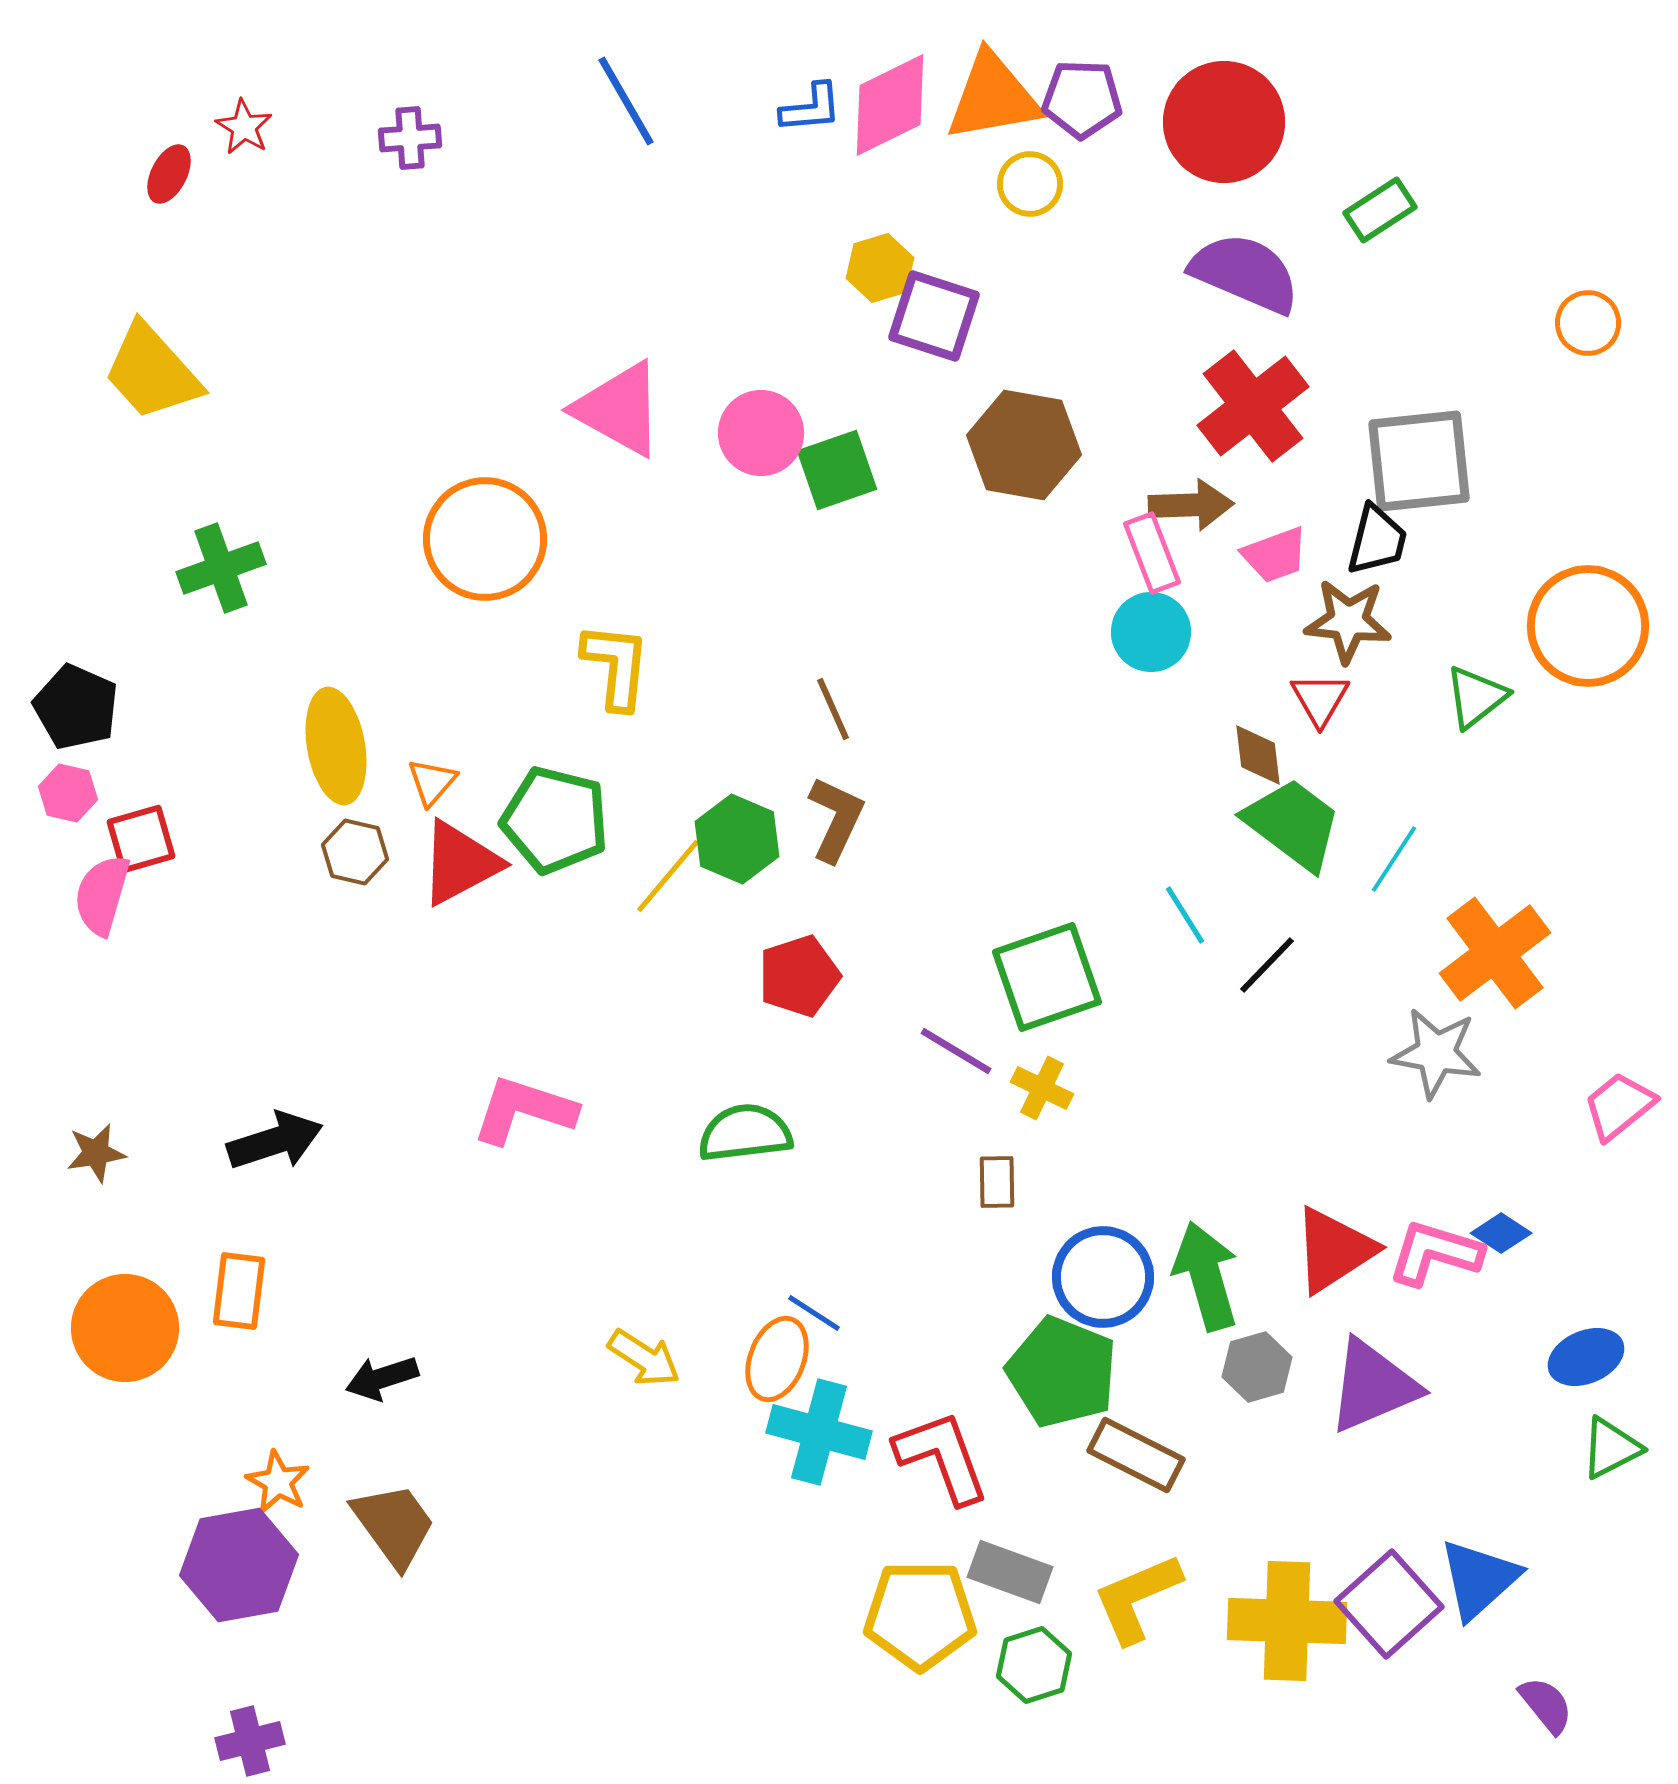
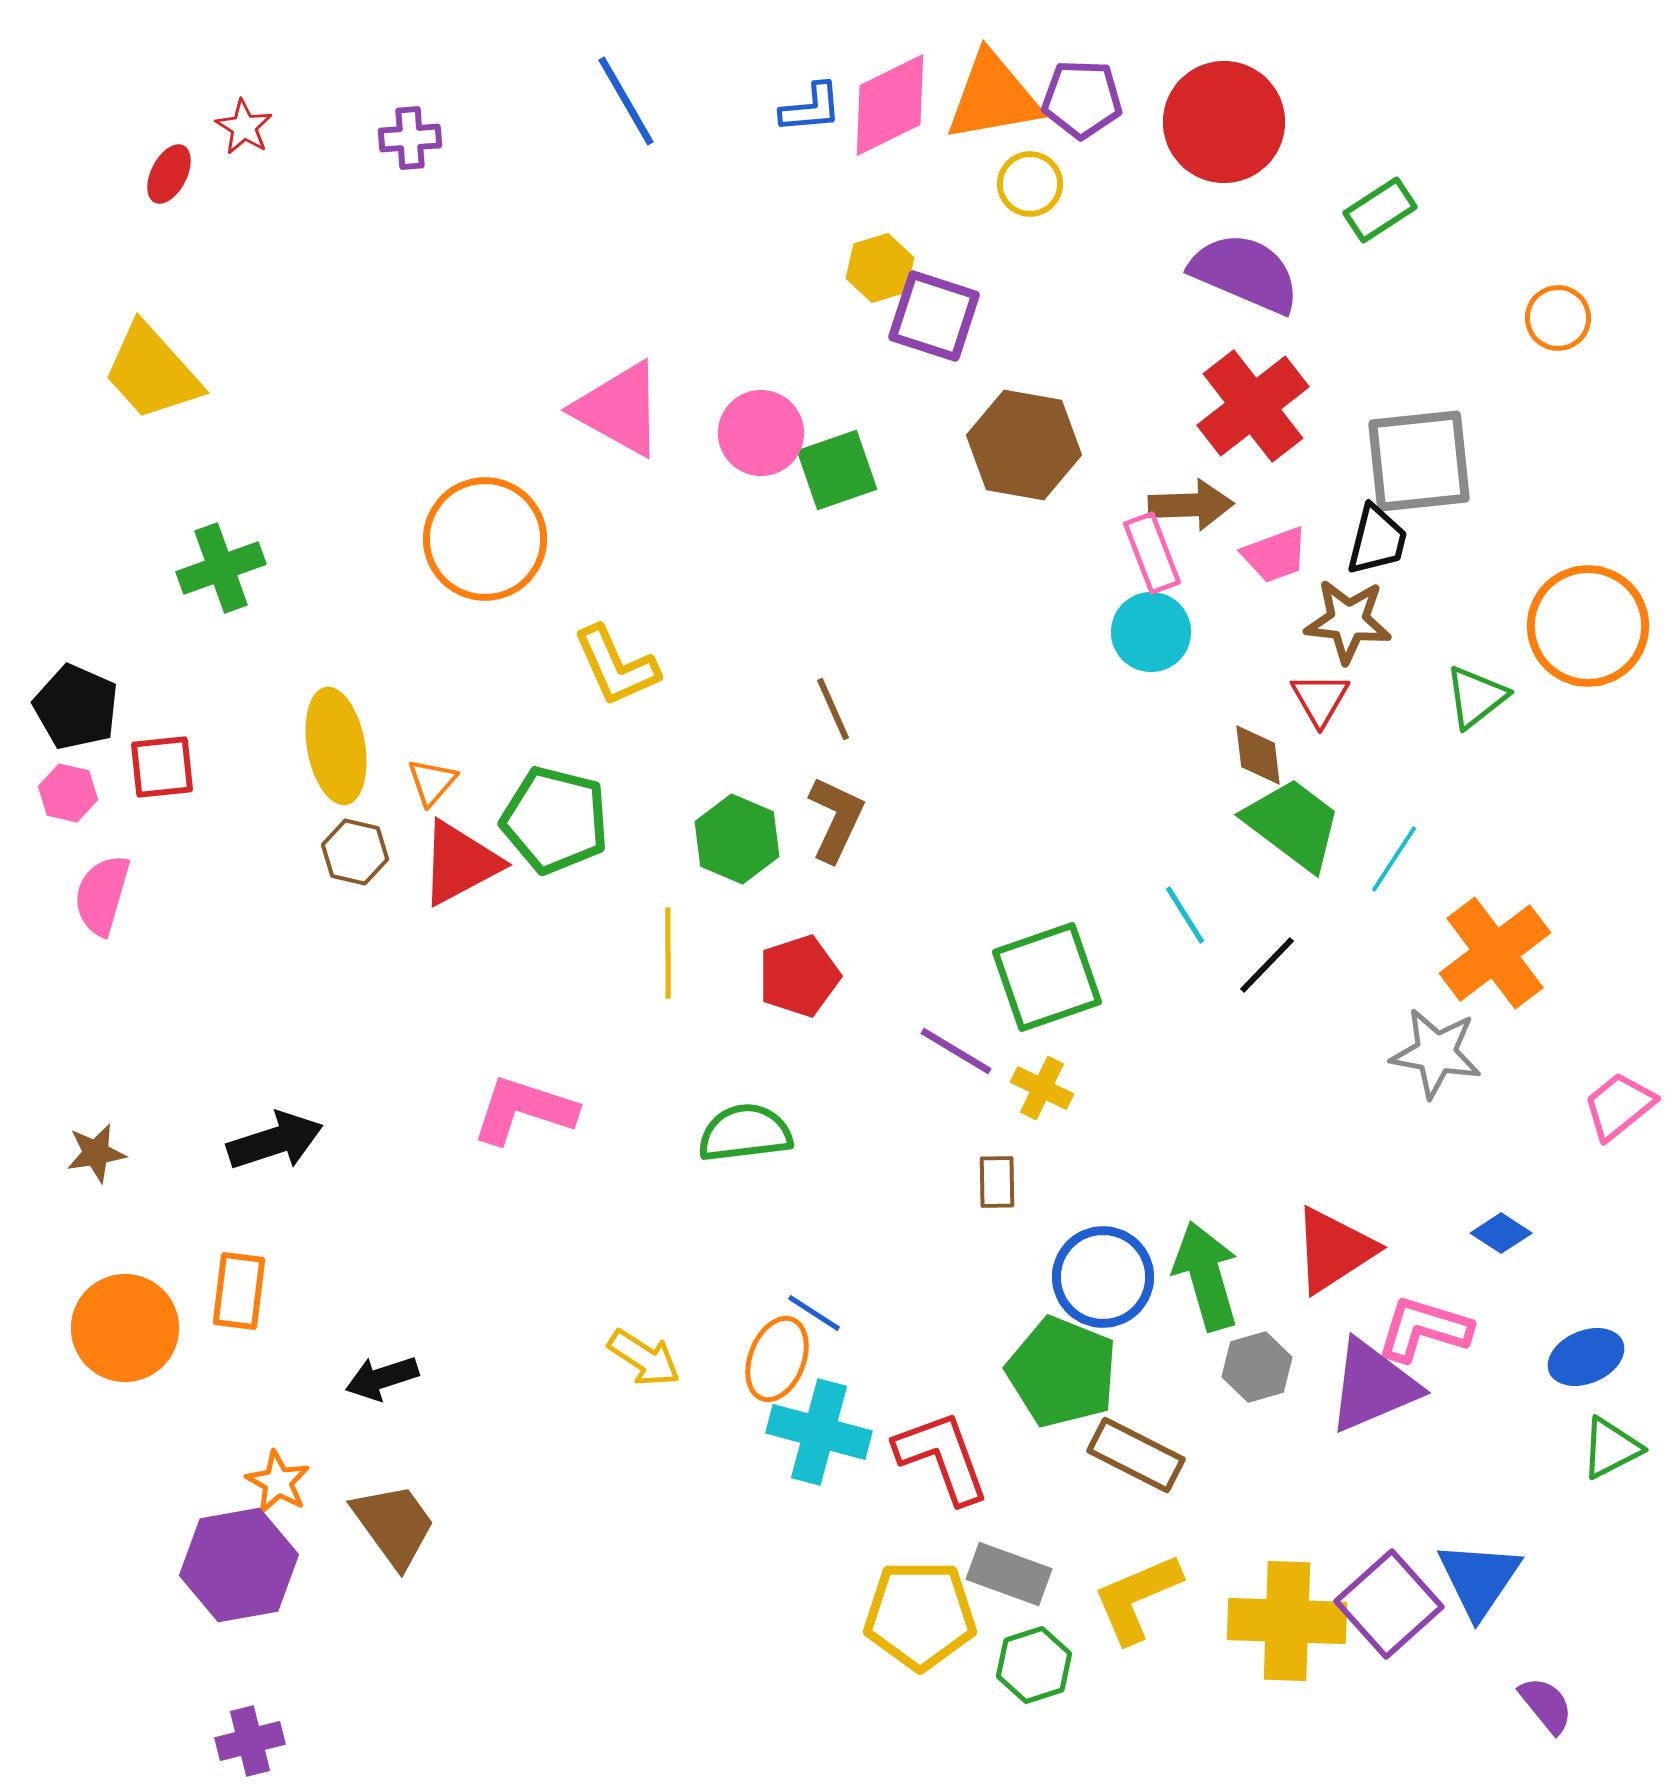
orange circle at (1588, 323): moved 30 px left, 5 px up
yellow L-shape at (616, 666): rotated 150 degrees clockwise
red square at (141, 839): moved 21 px right, 72 px up; rotated 10 degrees clockwise
yellow line at (668, 876): moved 77 px down; rotated 40 degrees counterclockwise
pink L-shape at (1435, 1253): moved 11 px left, 76 px down
gray rectangle at (1010, 1572): moved 1 px left, 2 px down
blue triangle at (1479, 1579): rotated 14 degrees counterclockwise
